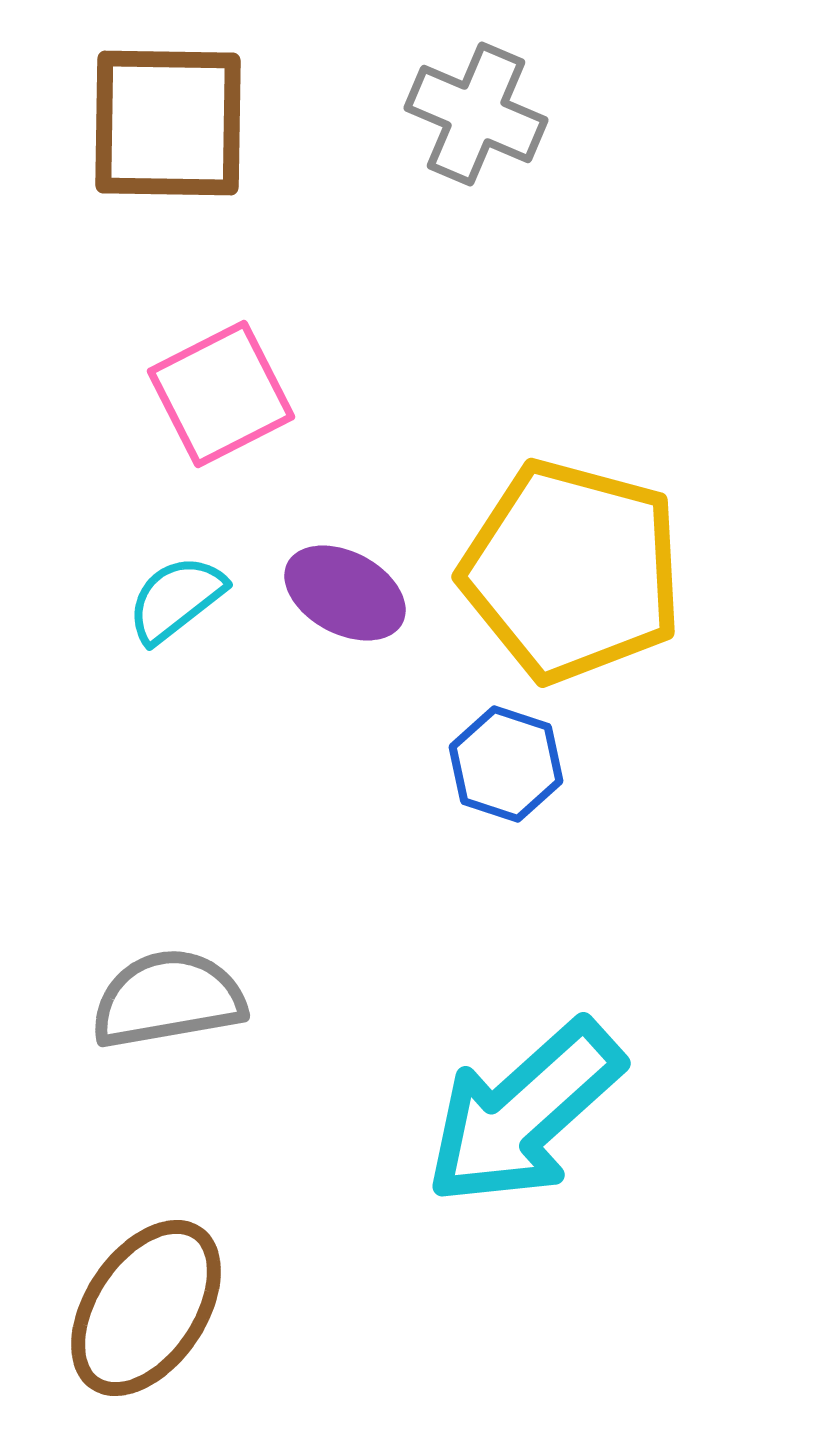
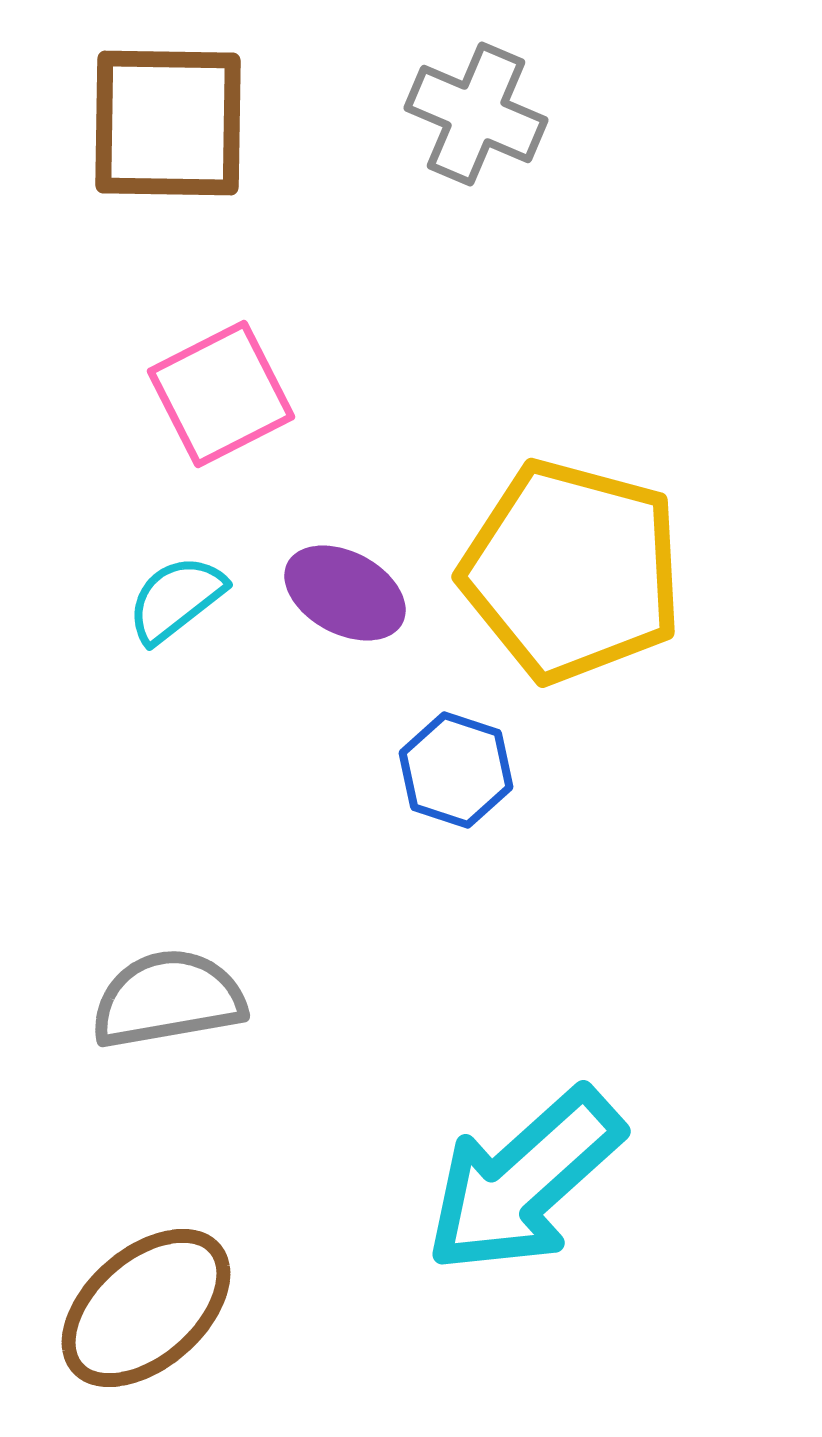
blue hexagon: moved 50 px left, 6 px down
cyan arrow: moved 68 px down
brown ellipse: rotated 15 degrees clockwise
